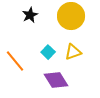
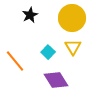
yellow circle: moved 1 px right, 2 px down
yellow triangle: moved 5 px up; rotated 42 degrees counterclockwise
